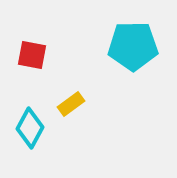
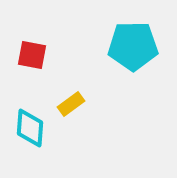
cyan diamond: rotated 24 degrees counterclockwise
